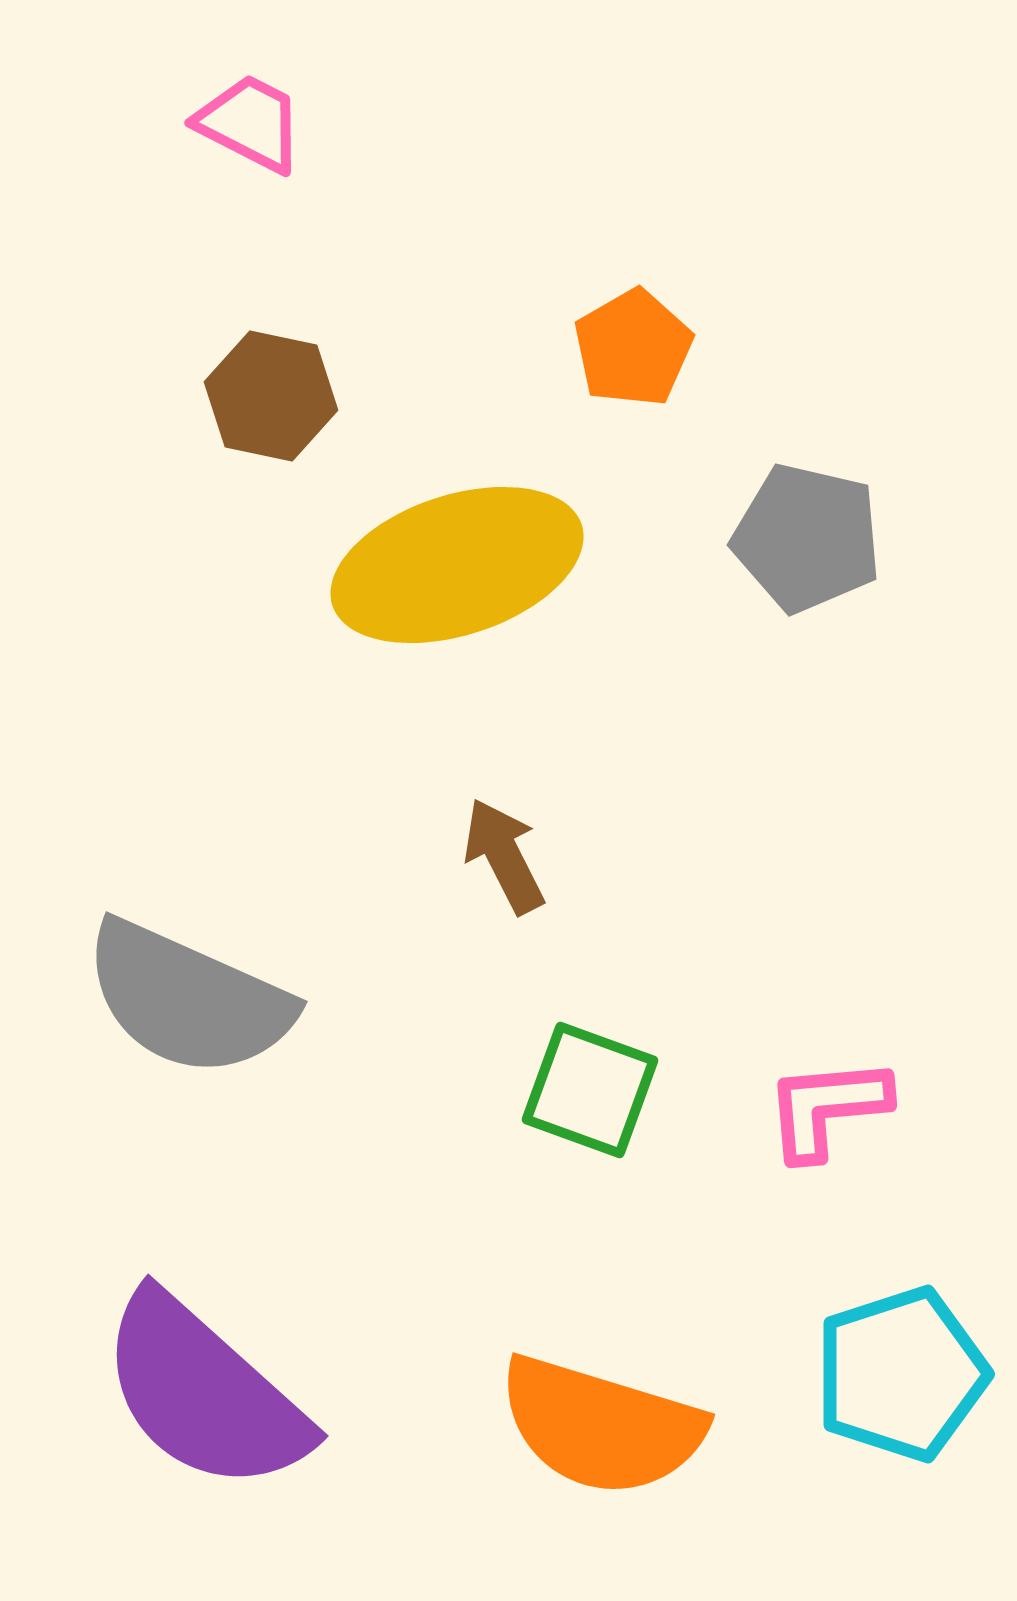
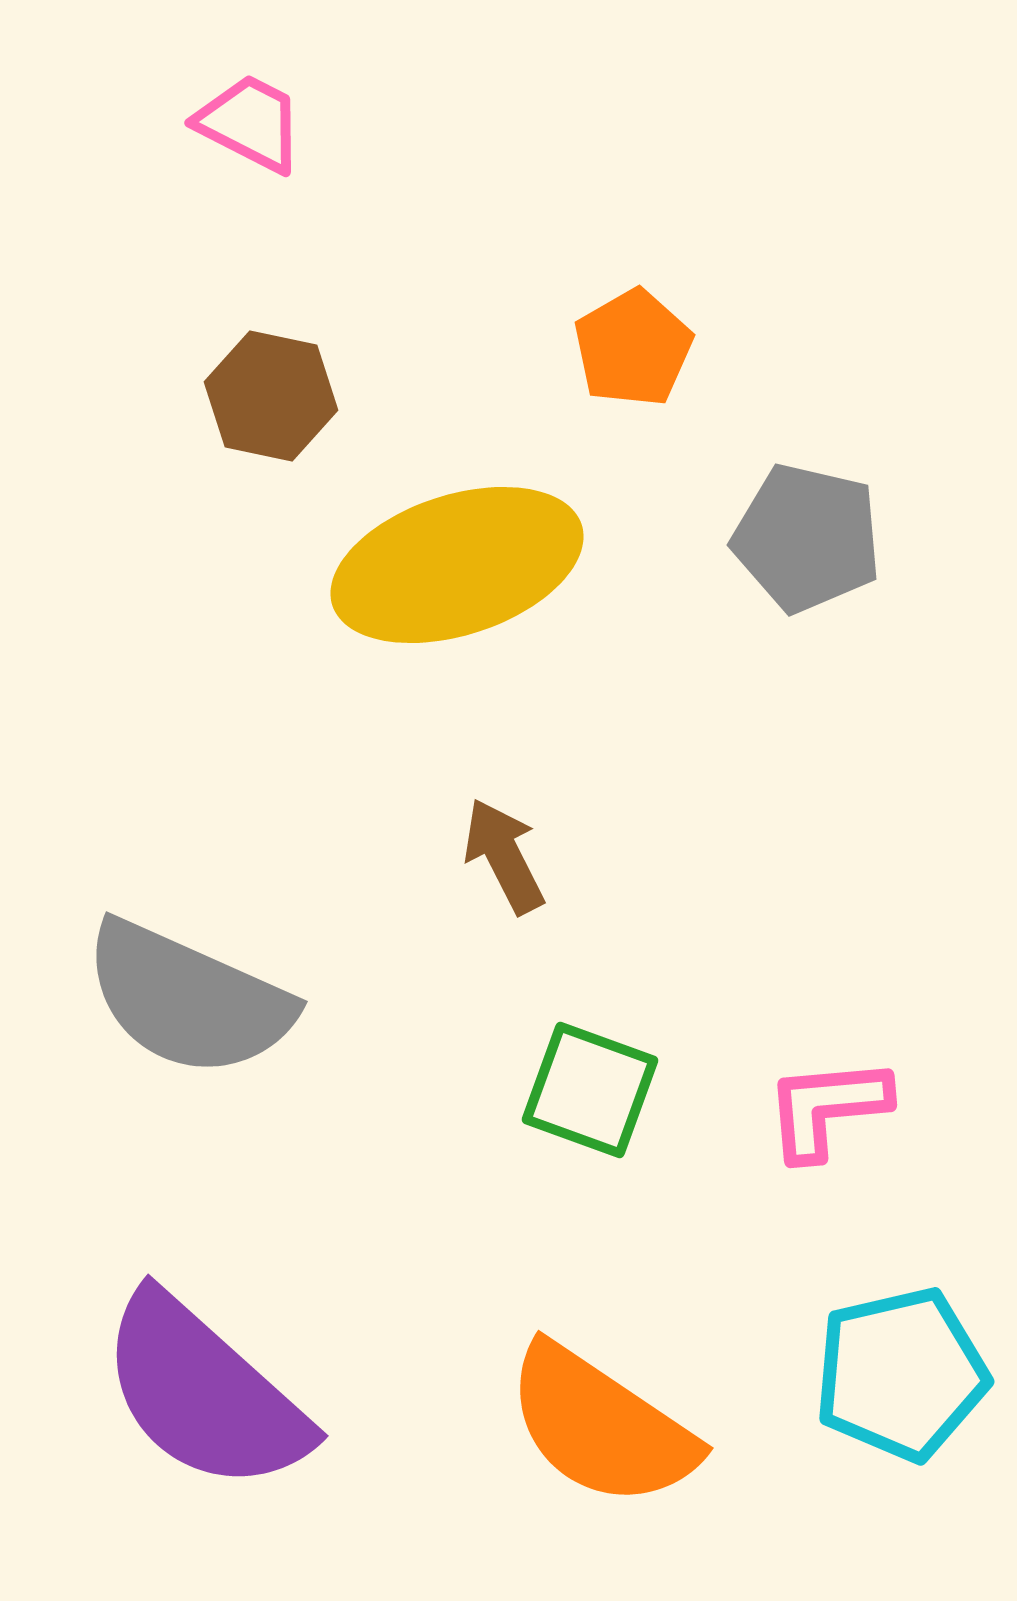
cyan pentagon: rotated 5 degrees clockwise
orange semicircle: rotated 17 degrees clockwise
